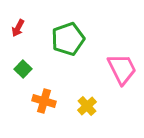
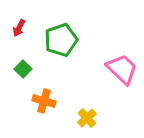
red arrow: moved 1 px right
green pentagon: moved 7 px left, 1 px down
pink trapezoid: rotated 20 degrees counterclockwise
yellow cross: moved 12 px down
